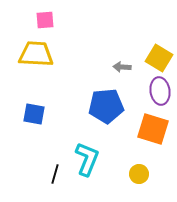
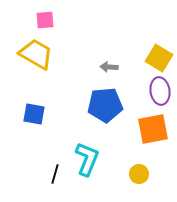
yellow trapezoid: rotated 27 degrees clockwise
gray arrow: moved 13 px left
blue pentagon: moved 1 px left, 1 px up
orange square: rotated 28 degrees counterclockwise
